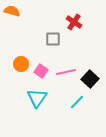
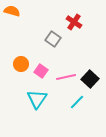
gray square: rotated 35 degrees clockwise
pink line: moved 5 px down
cyan triangle: moved 1 px down
